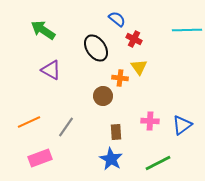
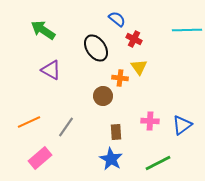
pink rectangle: rotated 20 degrees counterclockwise
